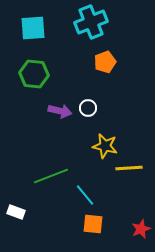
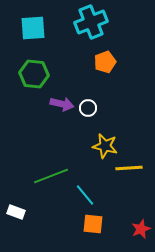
purple arrow: moved 2 px right, 7 px up
